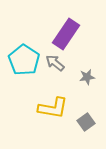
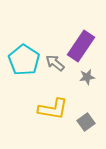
purple rectangle: moved 15 px right, 12 px down
yellow L-shape: moved 1 px down
